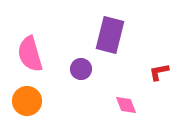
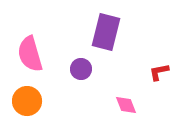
purple rectangle: moved 4 px left, 3 px up
